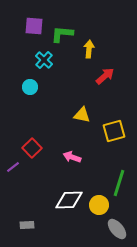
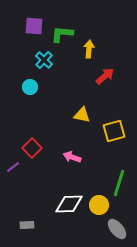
white diamond: moved 4 px down
